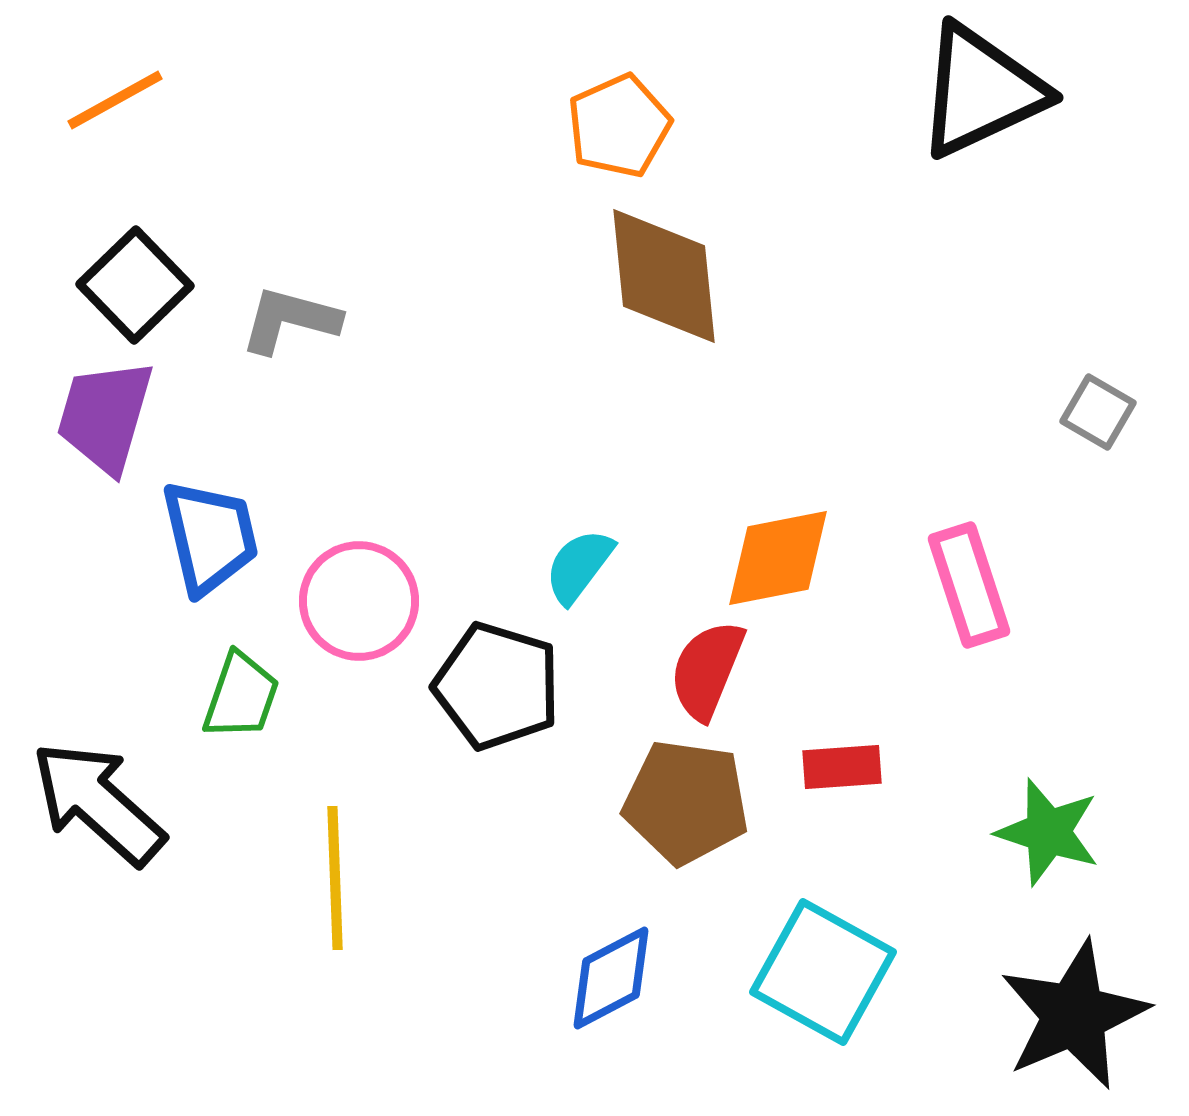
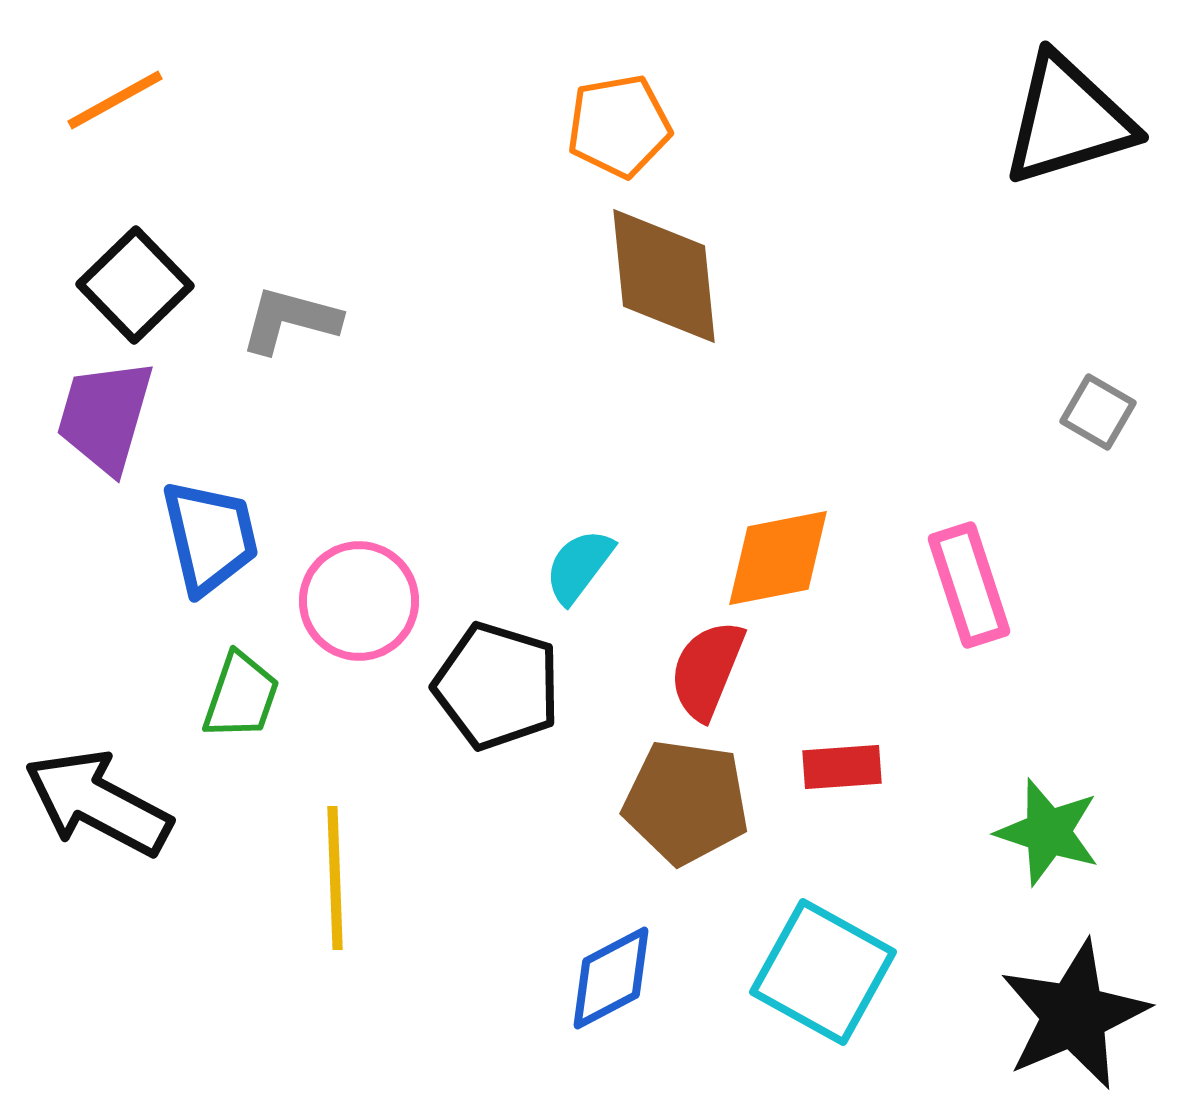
black triangle: moved 87 px right, 29 px down; rotated 8 degrees clockwise
orange pentagon: rotated 14 degrees clockwise
black arrow: rotated 14 degrees counterclockwise
